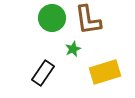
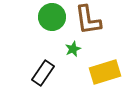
green circle: moved 1 px up
